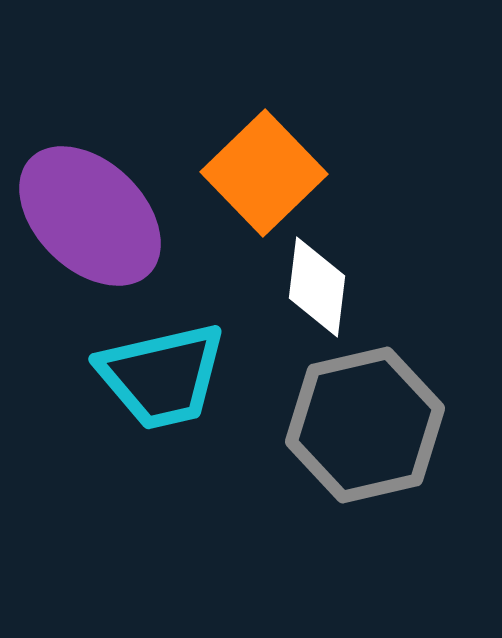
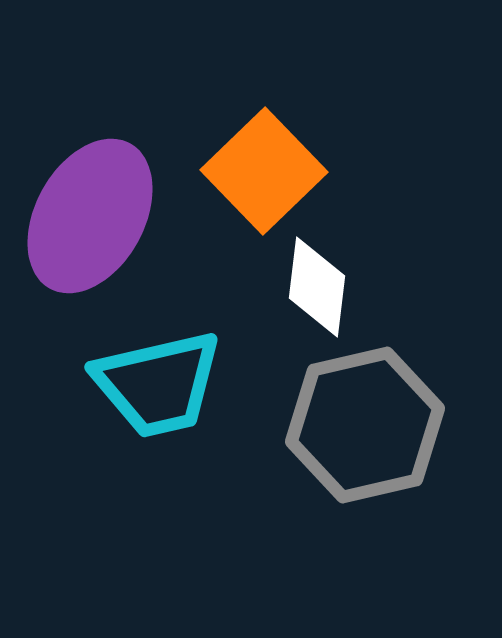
orange square: moved 2 px up
purple ellipse: rotated 75 degrees clockwise
cyan trapezoid: moved 4 px left, 8 px down
